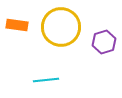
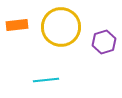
orange rectangle: rotated 15 degrees counterclockwise
